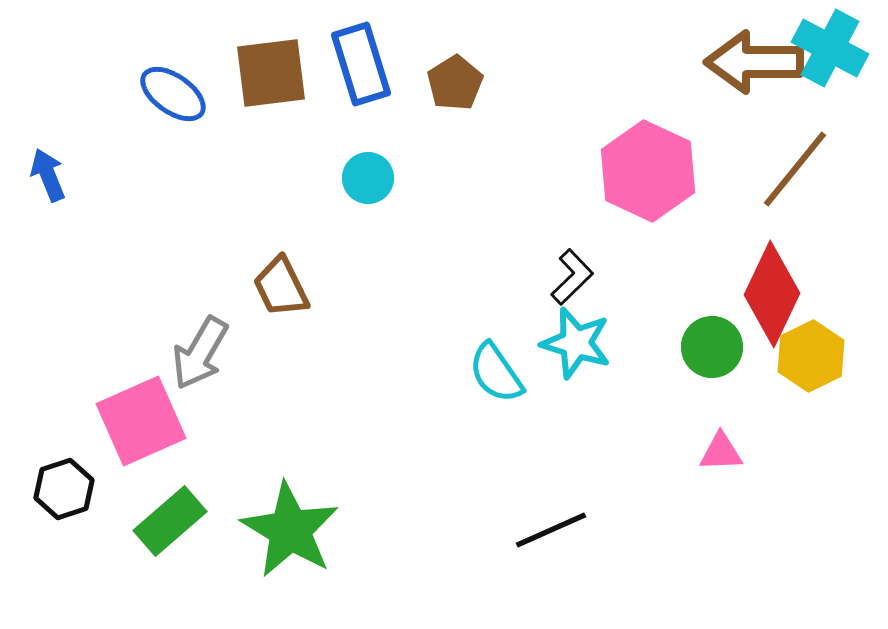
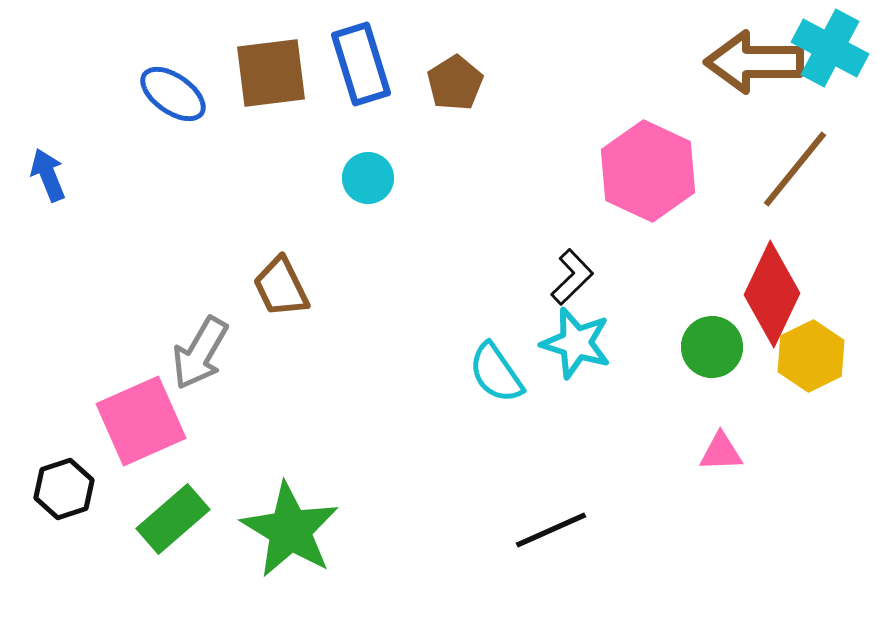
green rectangle: moved 3 px right, 2 px up
